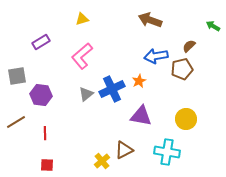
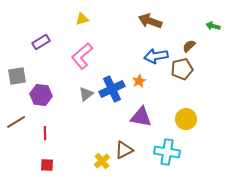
brown arrow: moved 1 px down
green arrow: rotated 16 degrees counterclockwise
purple triangle: moved 1 px down
